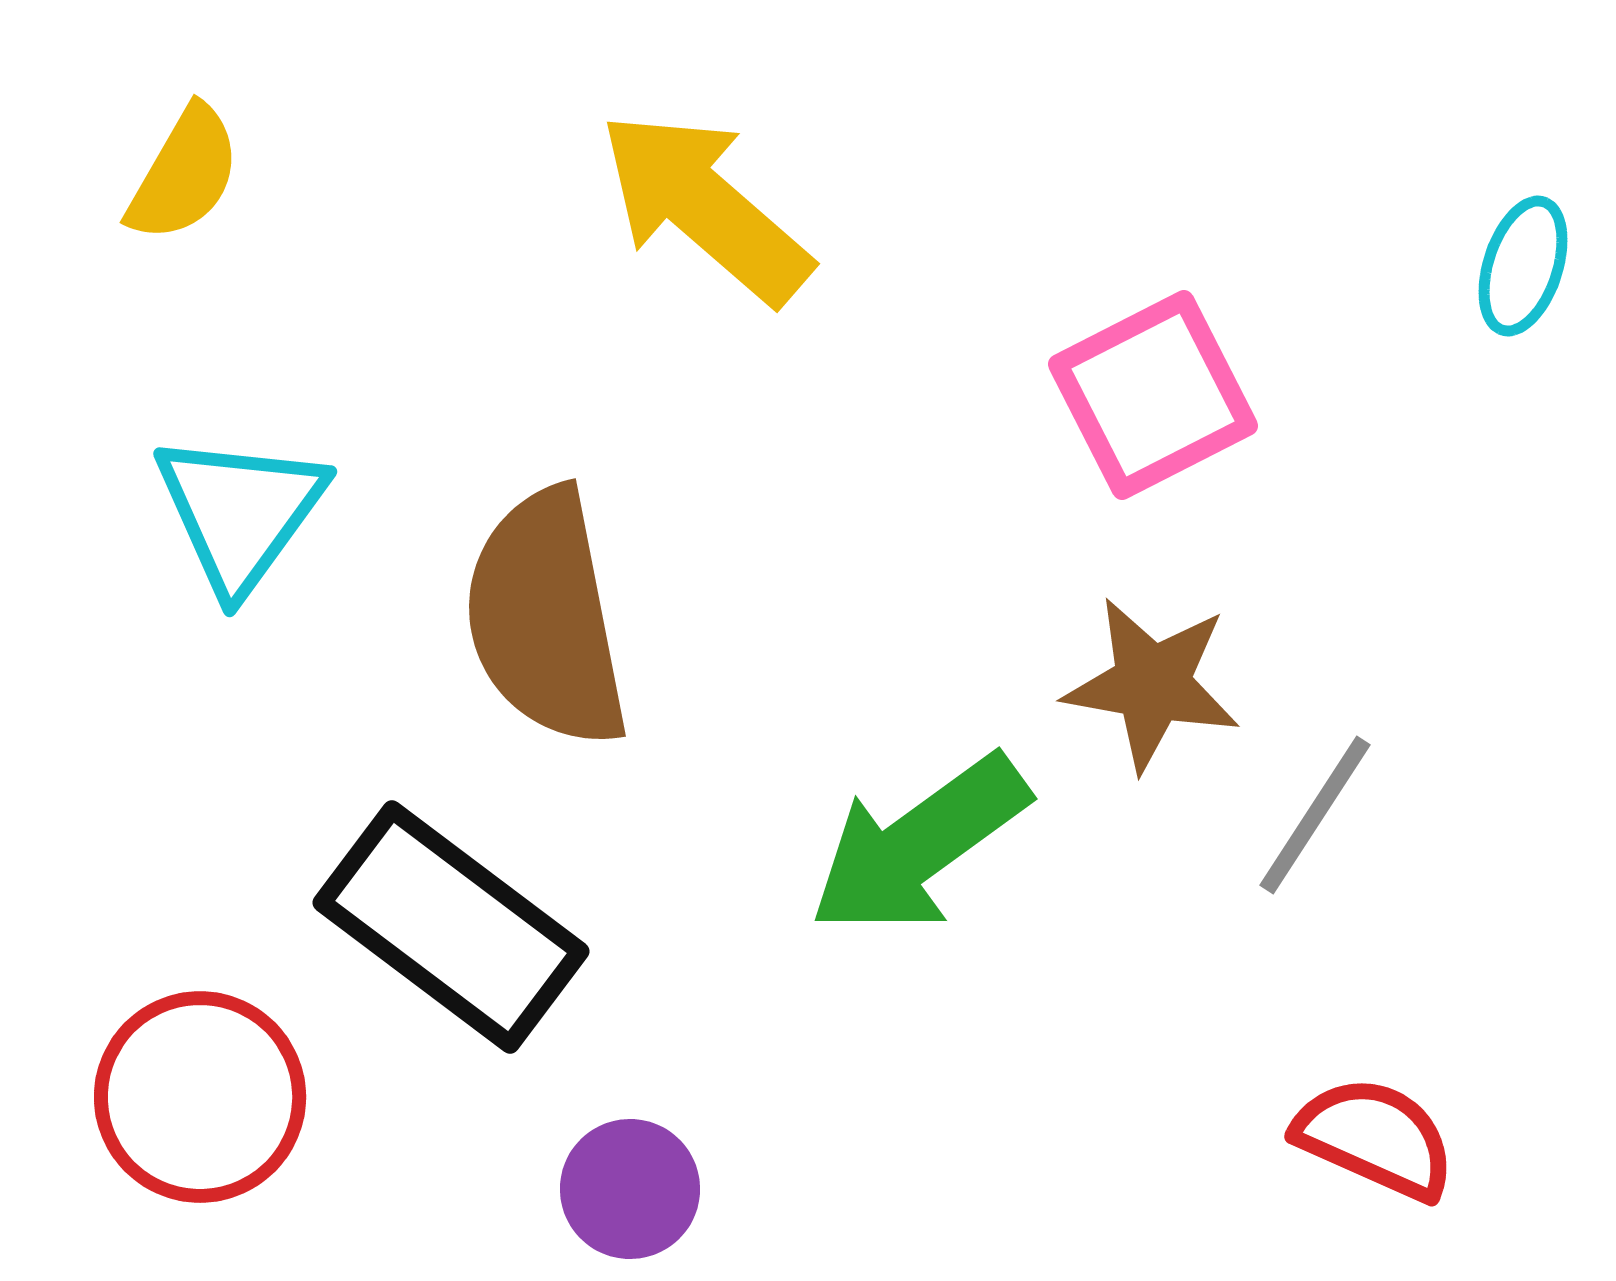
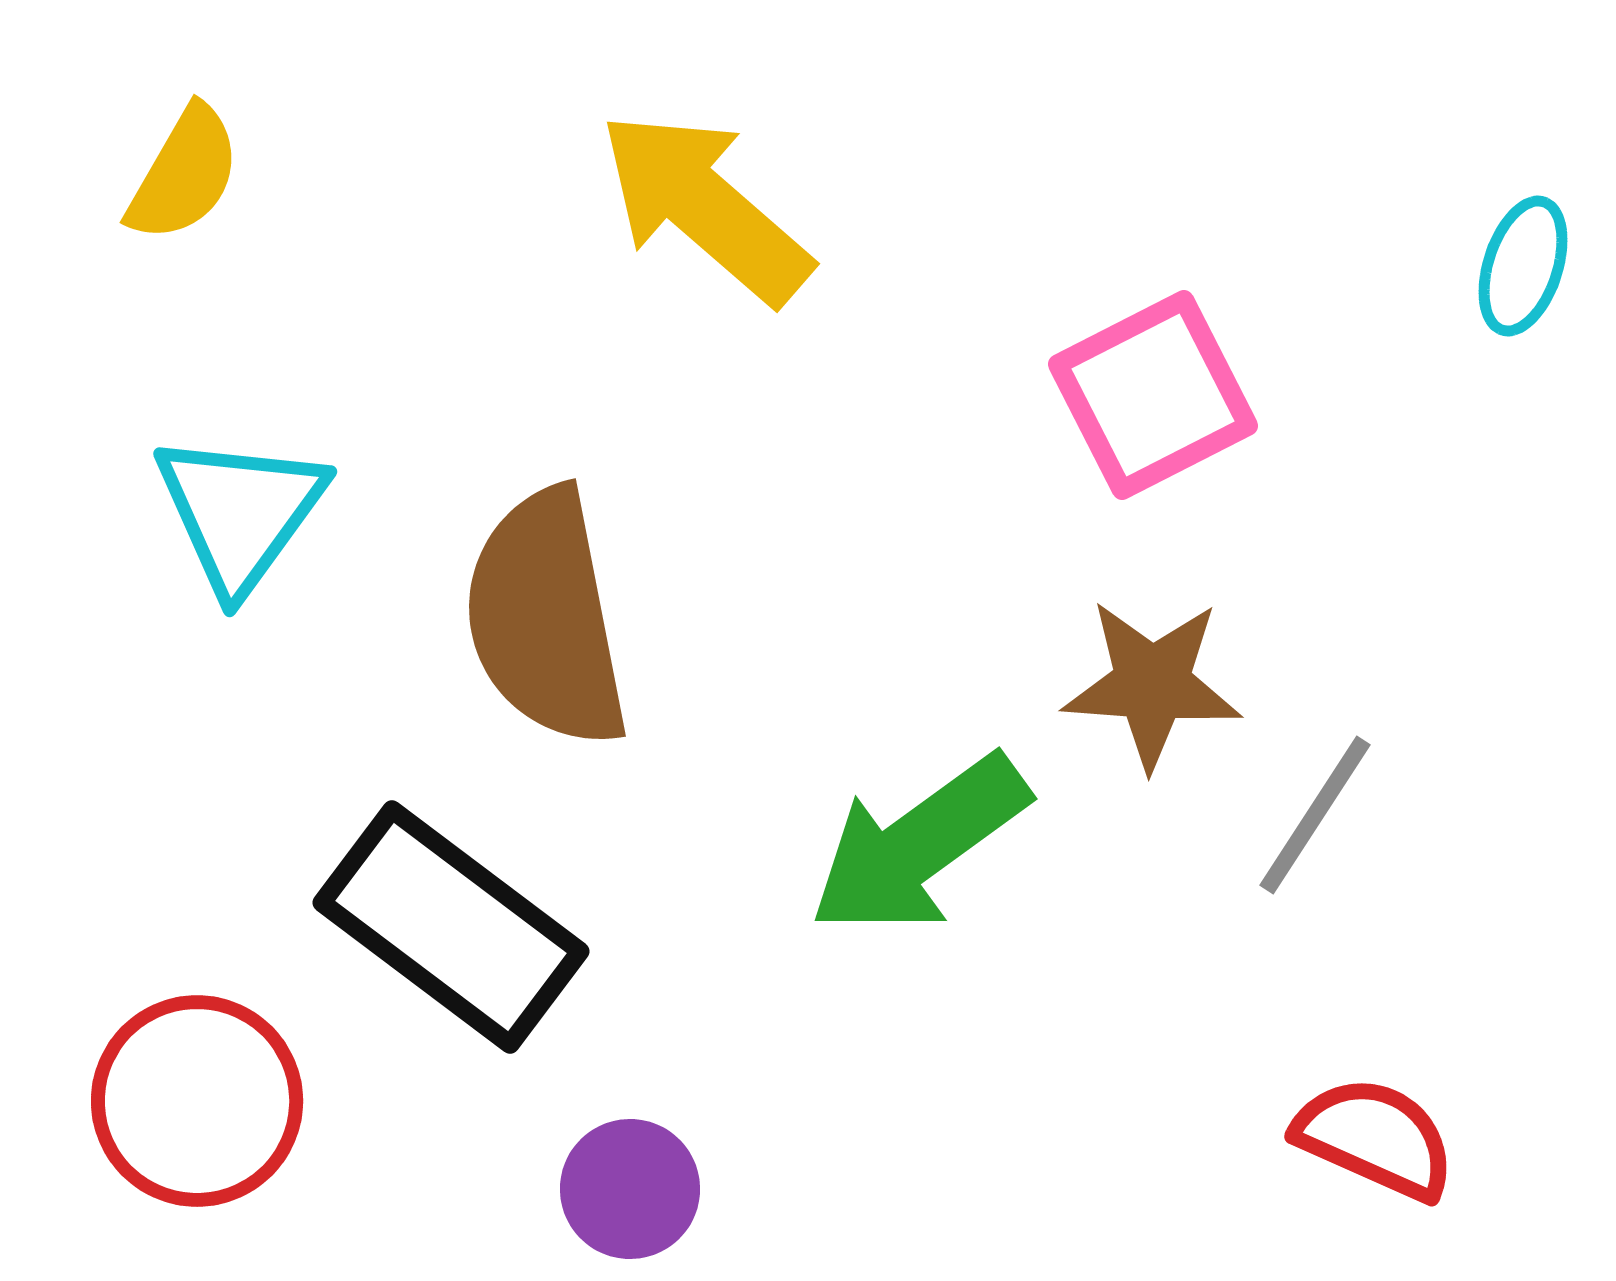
brown star: rotated 6 degrees counterclockwise
red circle: moved 3 px left, 4 px down
